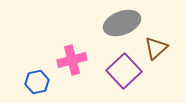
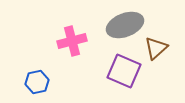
gray ellipse: moved 3 px right, 2 px down
pink cross: moved 19 px up
purple square: rotated 24 degrees counterclockwise
